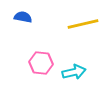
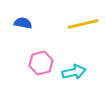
blue semicircle: moved 6 px down
pink hexagon: rotated 20 degrees counterclockwise
